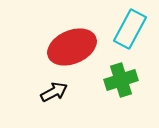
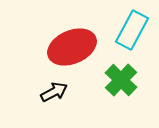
cyan rectangle: moved 2 px right, 1 px down
green cross: rotated 28 degrees counterclockwise
